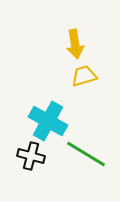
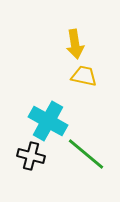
yellow trapezoid: rotated 28 degrees clockwise
green line: rotated 9 degrees clockwise
